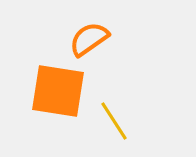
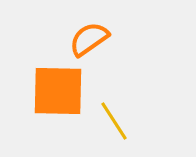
orange square: rotated 8 degrees counterclockwise
